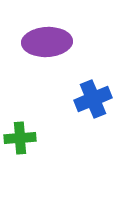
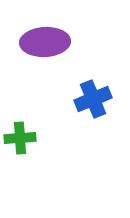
purple ellipse: moved 2 px left
